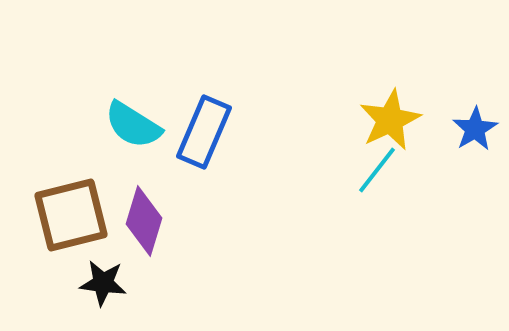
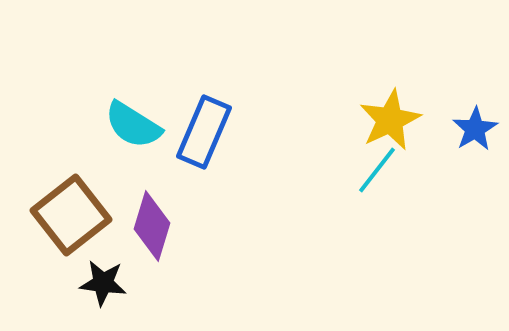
brown square: rotated 24 degrees counterclockwise
purple diamond: moved 8 px right, 5 px down
